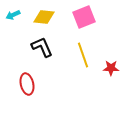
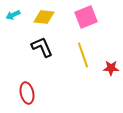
pink square: moved 2 px right
red ellipse: moved 9 px down
